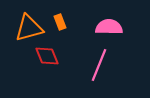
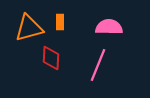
orange rectangle: rotated 21 degrees clockwise
red diamond: moved 4 px right, 2 px down; rotated 25 degrees clockwise
pink line: moved 1 px left
